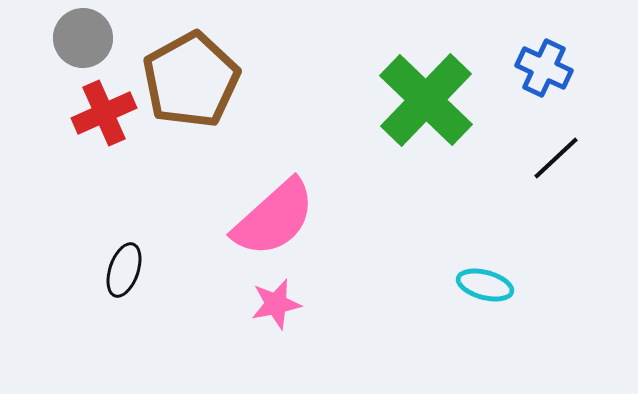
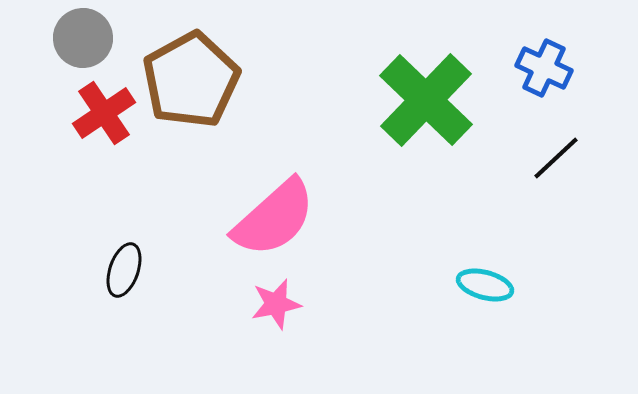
red cross: rotated 10 degrees counterclockwise
